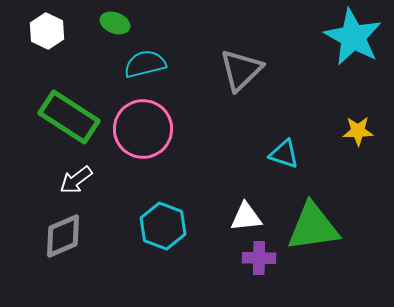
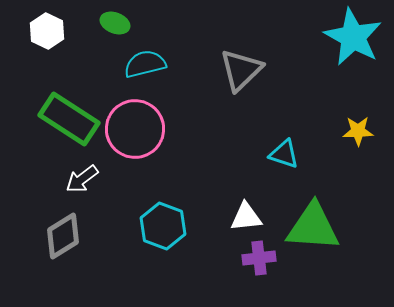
green rectangle: moved 2 px down
pink circle: moved 8 px left
white arrow: moved 6 px right, 1 px up
green triangle: rotated 12 degrees clockwise
gray diamond: rotated 9 degrees counterclockwise
purple cross: rotated 8 degrees counterclockwise
